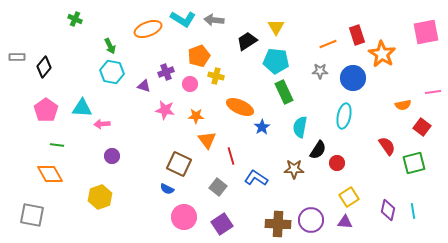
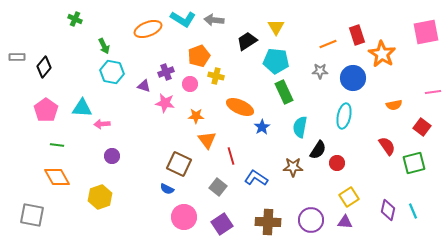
green arrow at (110, 46): moved 6 px left
orange semicircle at (403, 105): moved 9 px left
pink star at (165, 110): moved 7 px up
brown star at (294, 169): moved 1 px left, 2 px up
orange diamond at (50, 174): moved 7 px right, 3 px down
cyan line at (413, 211): rotated 14 degrees counterclockwise
brown cross at (278, 224): moved 10 px left, 2 px up
